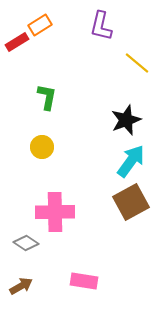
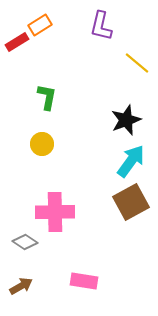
yellow circle: moved 3 px up
gray diamond: moved 1 px left, 1 px up
